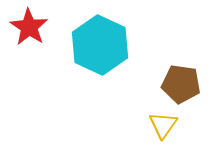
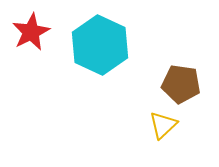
red star: moved 2 px right, 5 px down; rotated 12 degrees clockwise
yellow triangle: rotated 12 degrees clockwise
